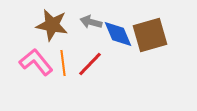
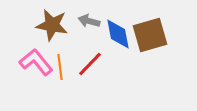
gray arrow: moved 2 px left, 1 px up
blue diamond: rotated 12 degrees clockwise
orange line: moved 3 px left, 4 px down
